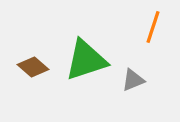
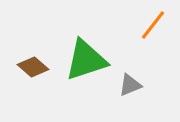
orange line: moved 2 px up; rotated 20 degrees clockwise
gray triangle: moved 3 px left, 5 px down
